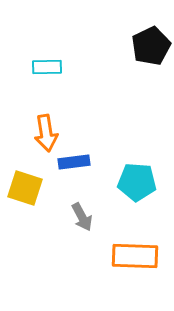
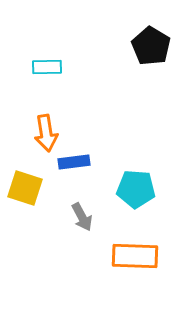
black pentagon: rotated 15 degrees counterclockwise
cyan pentagon: moved 1 px left, 7 px down
